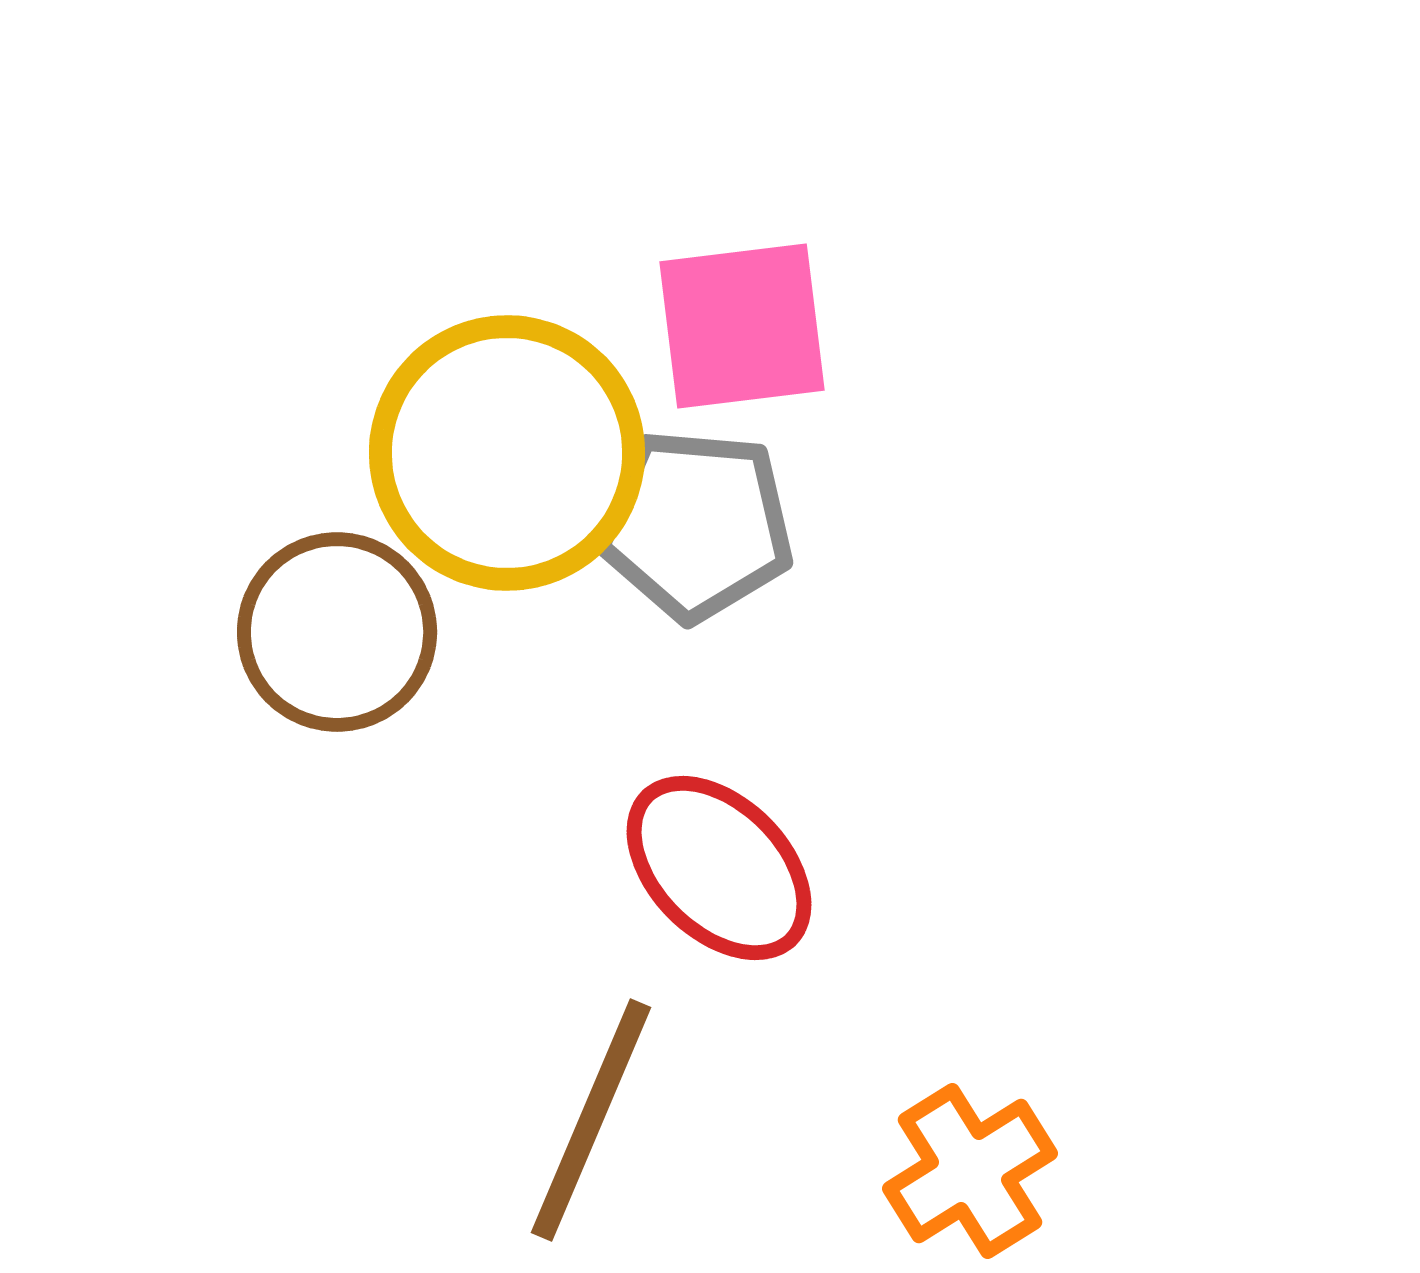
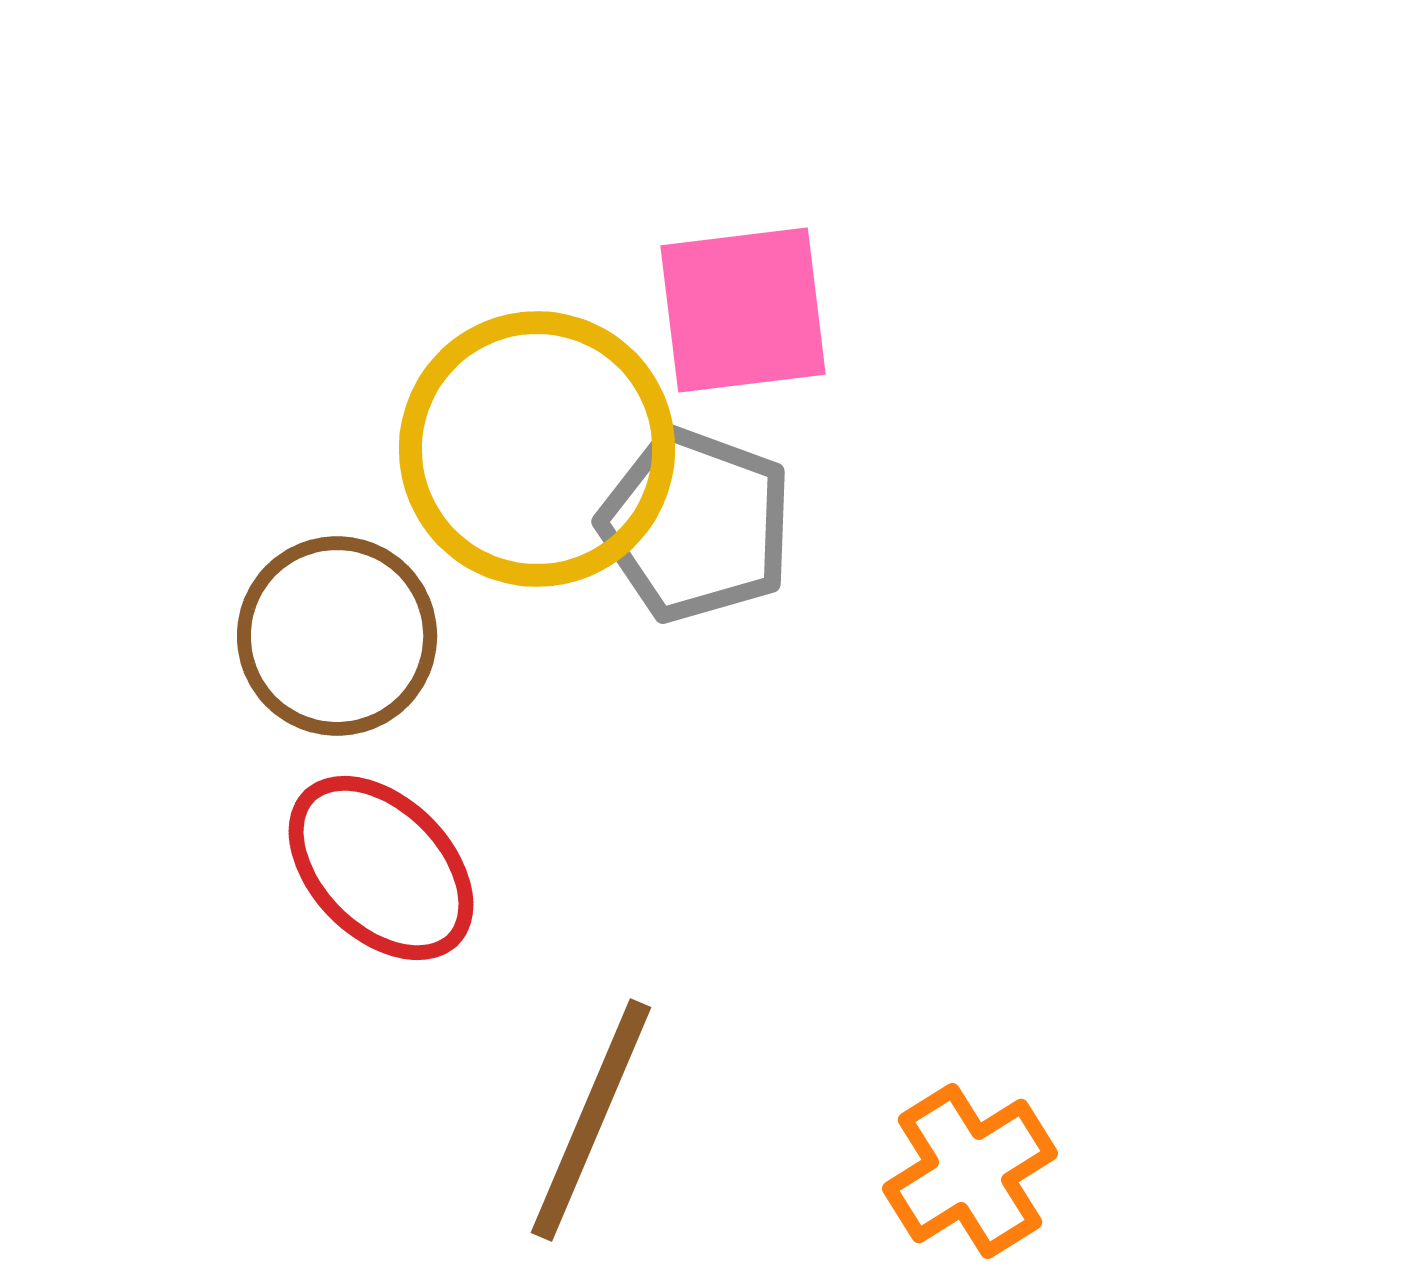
pink square: moved 1 px right, 16 px up
yellow circle: moved 30 px right, 4 px up
gray pentagon: rotated 15 degrees clockwise
brown circle: moved 4 px down
red ellipse: moved 338 px left
